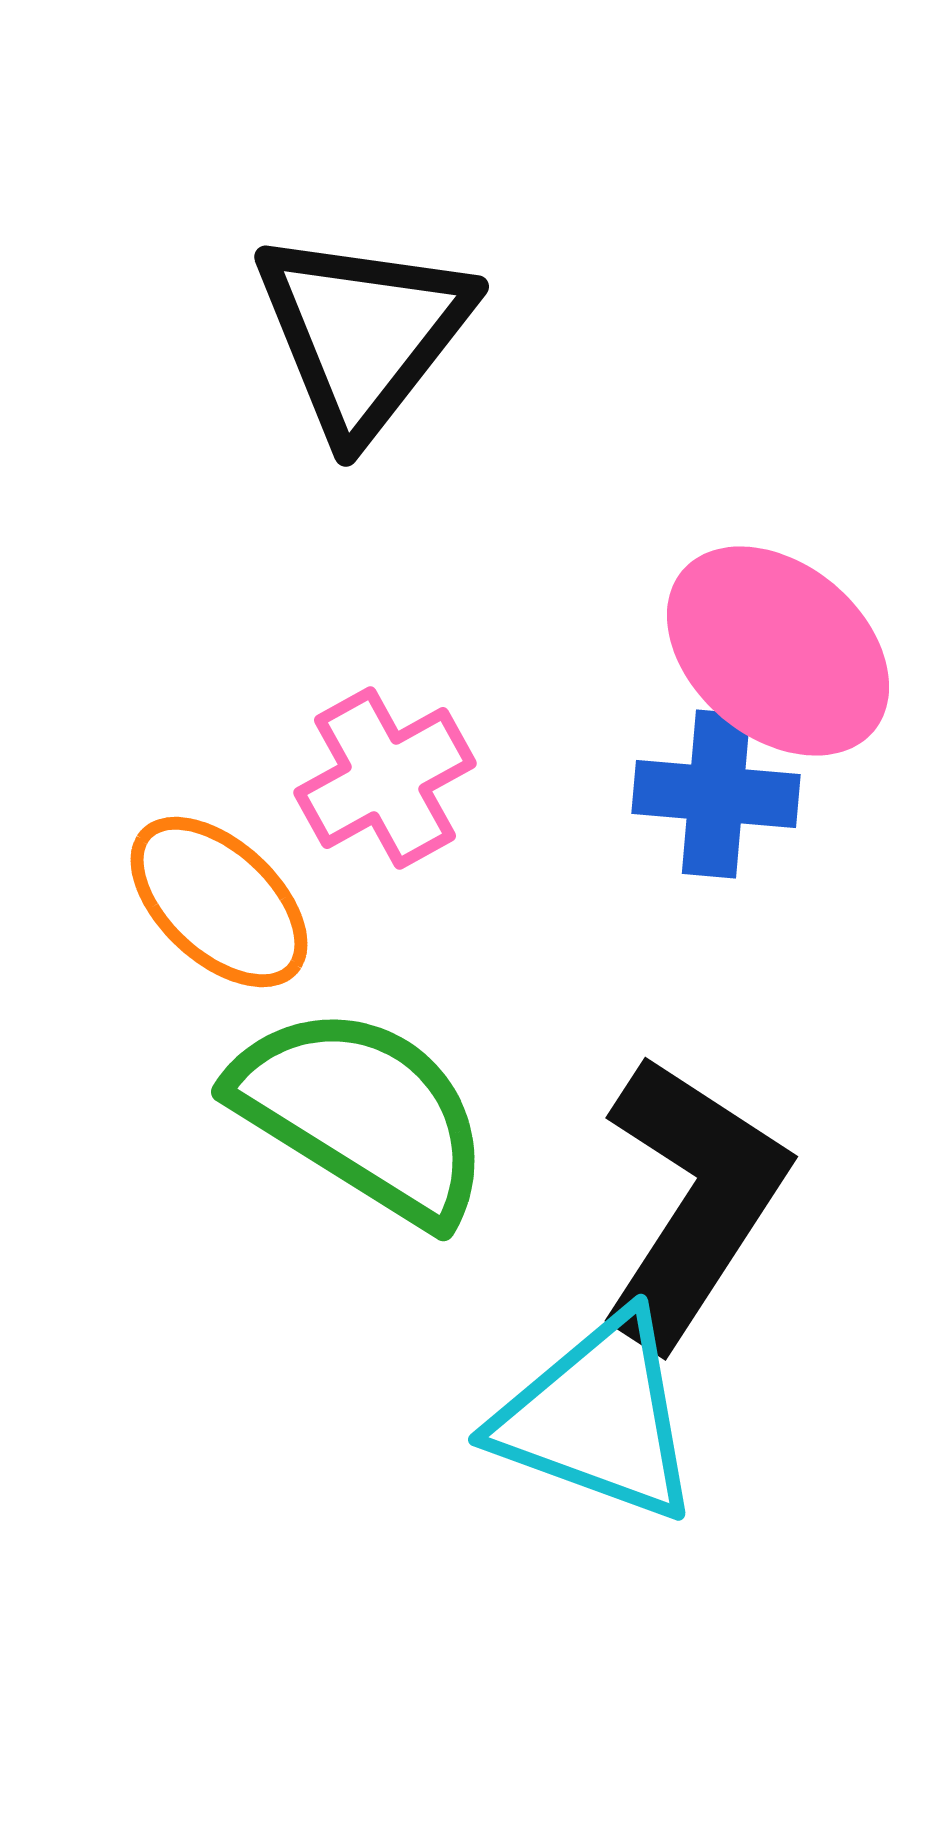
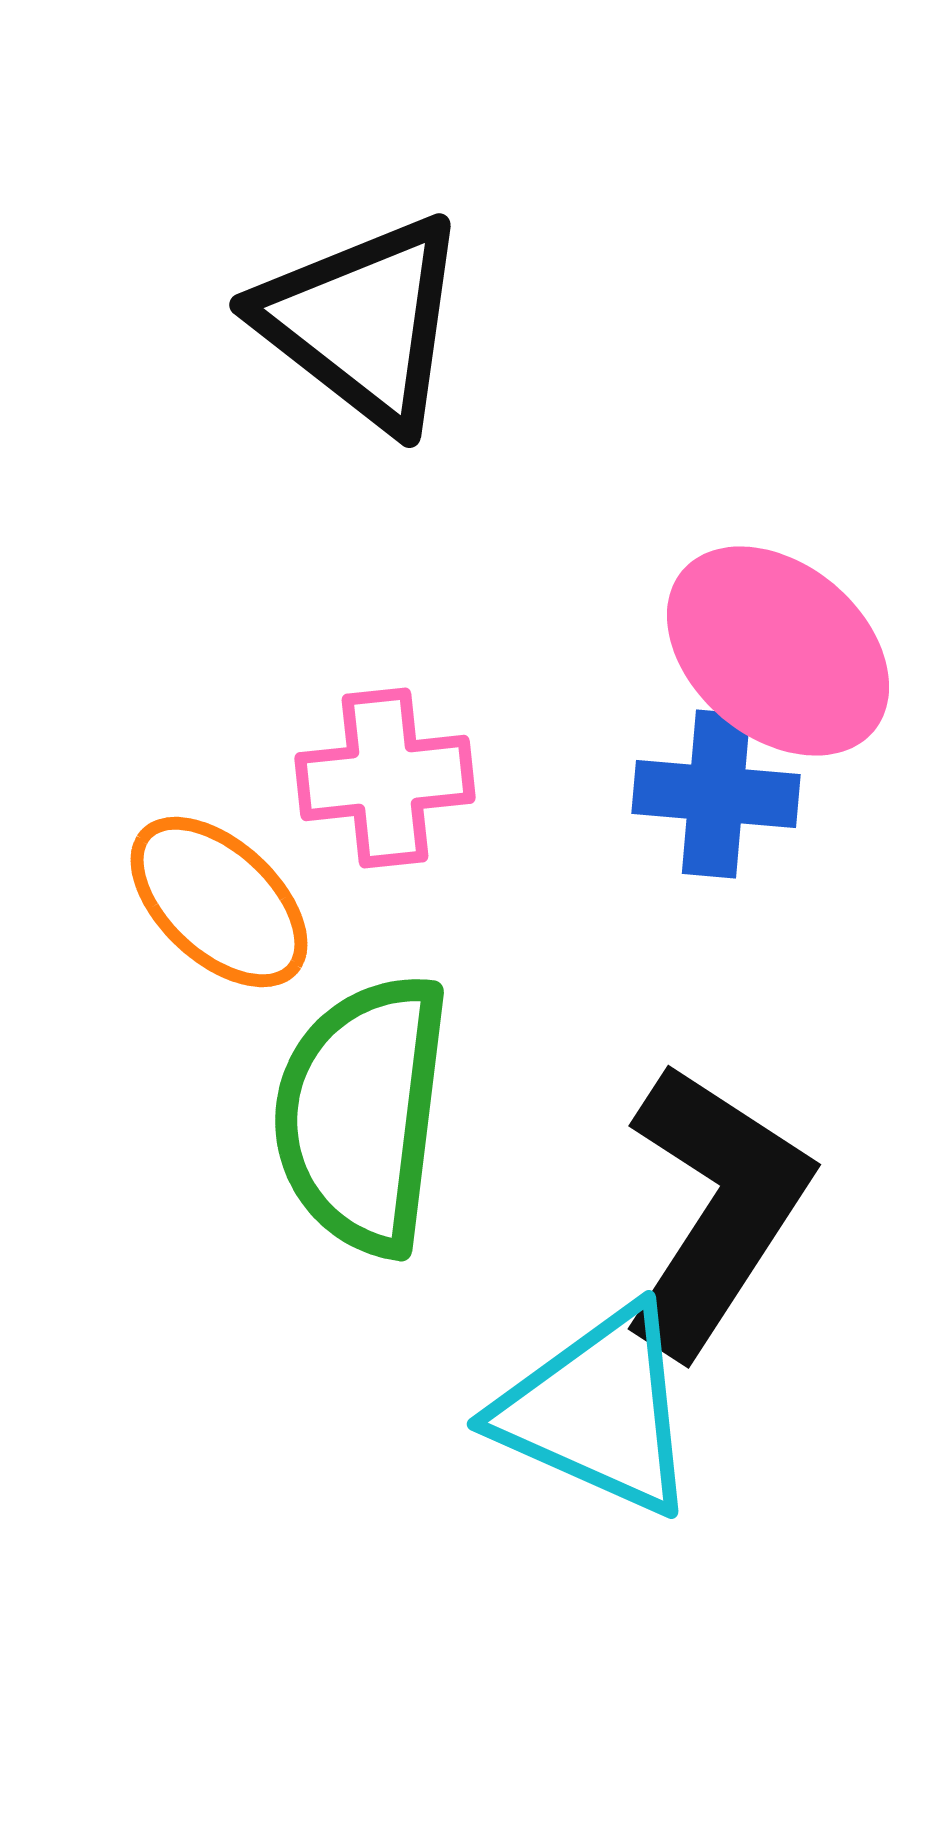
black triangle: moved 11 px up; rotated 30 degrees counterclockwise
pink cross: rotated 23 degrees clockwise
green semicircle: rotated 115 degrees counterclockwise
black L-shape: moved 23 px right, 8 px down
cyan triangle: moved 7 px up; rotated 4 degrees clockwise
